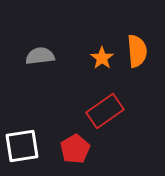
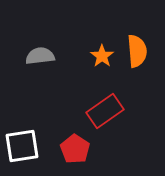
orange star: moved 2 px up
red pentagon: rotated 8 degrees counterclockwise
